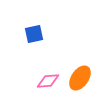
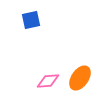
blue square: moved 3 px left, 14 px up
